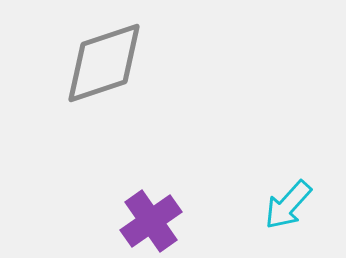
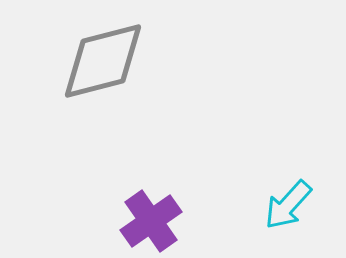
gray diamond: moved 1 px left, 2 px up; rotated 4 degrees clockwise
